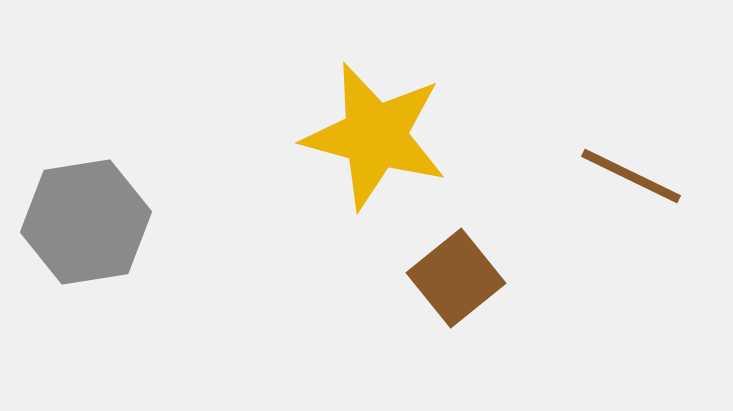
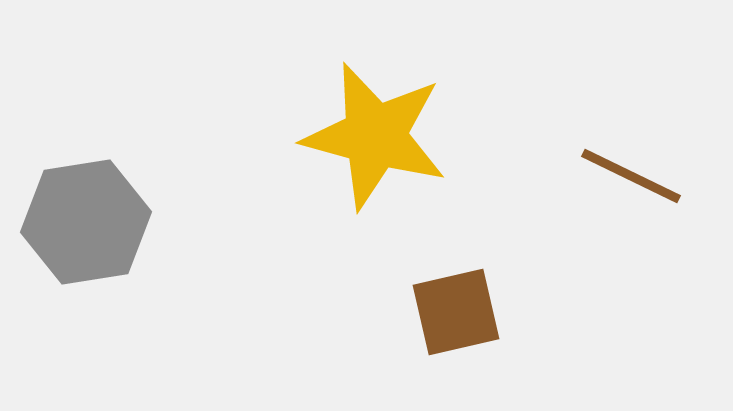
brown square: moved 34 px down; rotated 26 degrees clockwise
